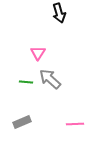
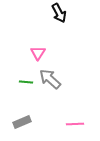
black arrow: rotated 12 degrees counterclockwise
